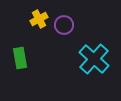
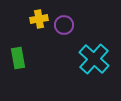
yellow cross: rotated 18 degrees clockwise
green rectangle: moved 2 px left
